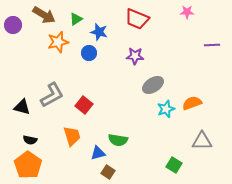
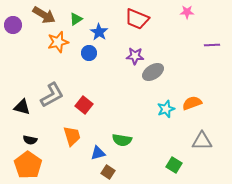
blue star: rotated 18 degrees clockwise
gray ellipse: moved 13 px up
green semicircle: moved 4 px right
